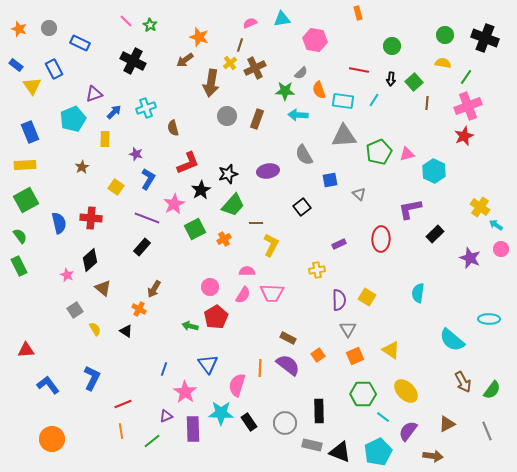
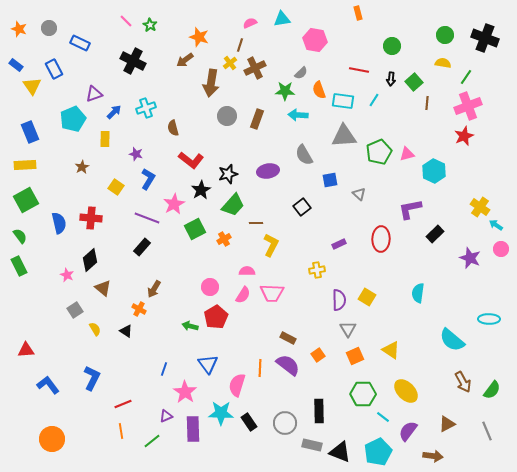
red L-shape at (188, 163): moved 3 px right, 3 px up; rotated 60 degrees clockwise
